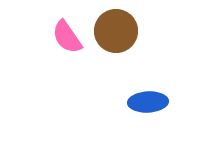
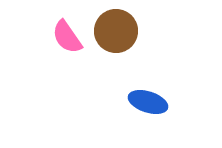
blue ellipse: rotated 21 degrees clockwise
